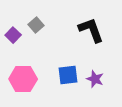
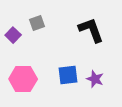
gray square: moved 1 px right, 2 px up; rotated 21 degrees clockwise
